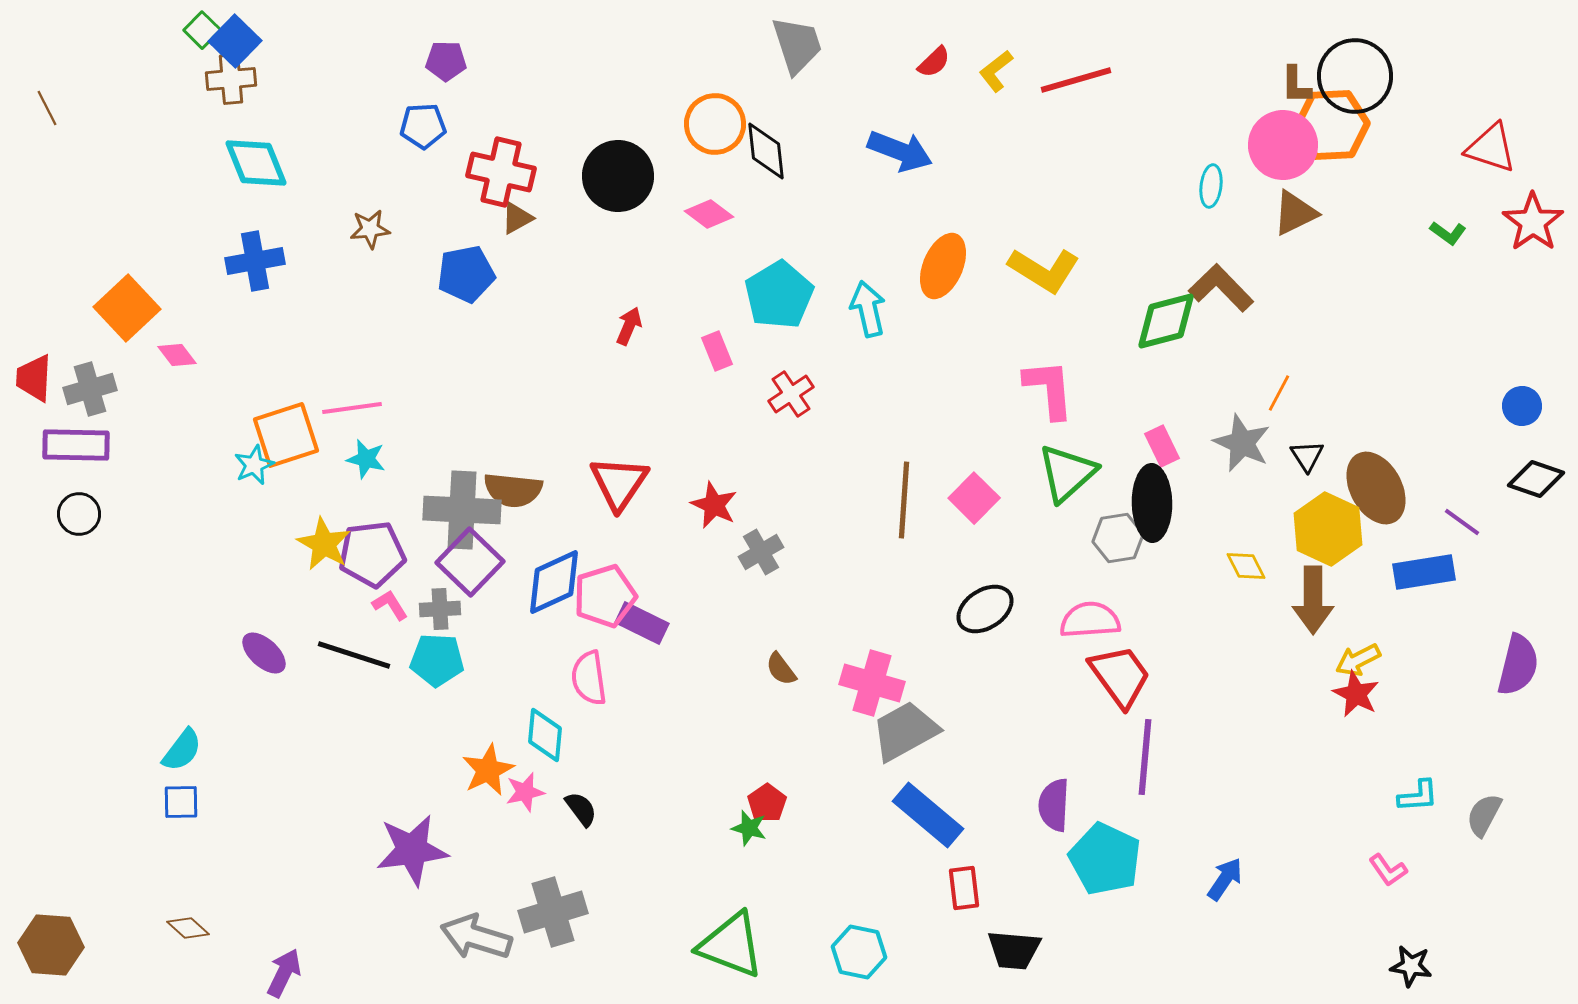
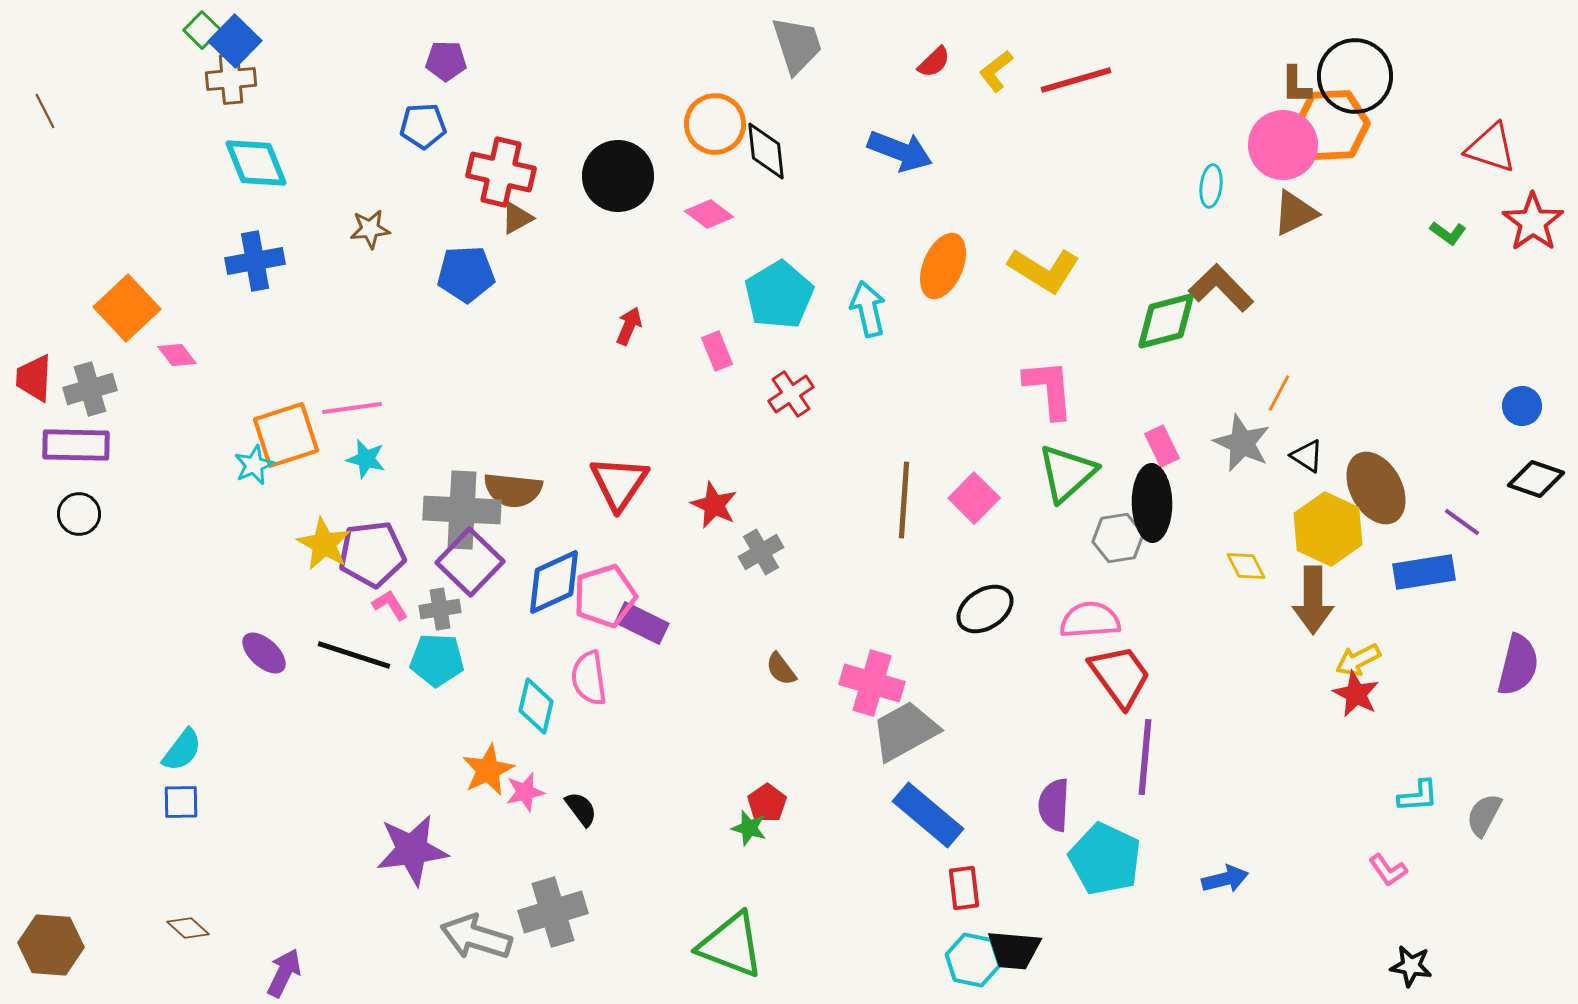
brown line at (47, 108): moved 2 px left, 3 px down
blue pentagon at (466, 274): rotated 8 degrees clockwise
black triangle at (1307, 456): rotated 24 degrees counterclockwise
gray cross at (440, 609): rotated 6 degrees counterclockwise
cyan diamond at (545, 735): moved 9 px left, 29 px up; rotated 8 degrees clockwise
blue arrow at (1225, 879): rotated 42 degrees clockwise
cyan hexagon at (859, 952): moved 114 px right, 8 px down
